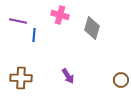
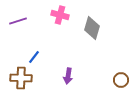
purple line: rotated 30 degrees counterclockwise
blue line: moved 22 px down; rotated 32 degrees clockwise
purple arrow: rotated 42 degrees clockwise
